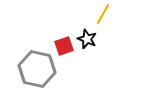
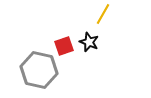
black star: moved 2 px right, 3 px down
gray hexagon: moved 2 px right, 1 px down
